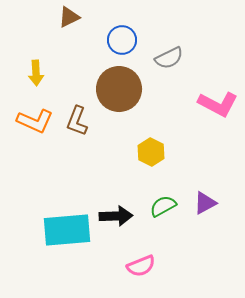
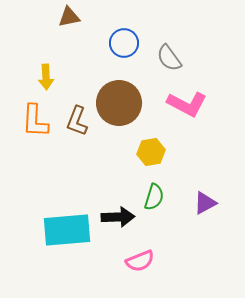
brown triangle: rotated 15 degrees clockwise
blue circle: moved 2 px right, 3 px down
gray semicircle: rotated 80 degrees clockwise
yellow arrow: moved 10 px right, 4 px down
brown circle: moved 14 px down
pink L-shape: moved 31 px left
orange L-shape: rotated 69 degrees clockwise
yellow hexagon: rotated 24 degrees clockwise
green semicircle: moved 9 px left, 9 px up; rotated 136 degrees clockwise
black arrow: moved 2 px right, 1 px down
pink semicircle: moved 1 px left, 5 px up
